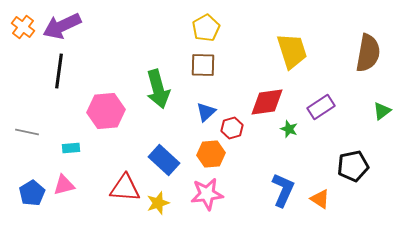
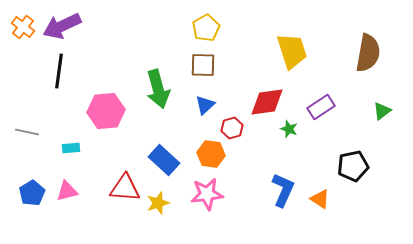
blue triangle: moved 1 px left, 7 px up
orange hexagon: rotated 12 degrees clockwise
pink triangle: moved 3 px right, 6 px down
